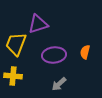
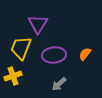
purple triangle: rotated 40 degrees counterclockwise
yellow trapezoid: moved 5 px right, 4 px down
orange semicircle: moved 2 px down; rotated 24 degrees clockwise
yellow cross: rotated 24 degrees counterclockwise
